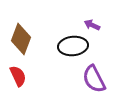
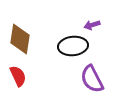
purple arrow: rotated 42 degrees counterclockwise
brown diamond: moved 1 px left; rotated 12 degrees counterclockwise
purple semicircle: moved 2 px left
